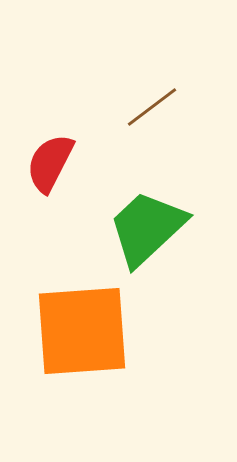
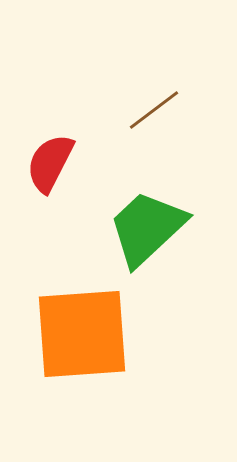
brown line: moved 2 px right, 3 px down
orange square: moved 3 px down
